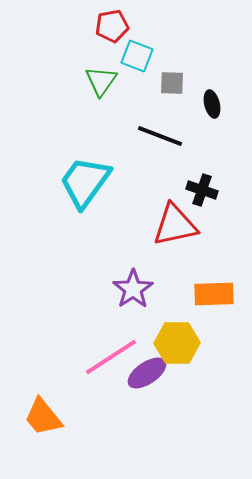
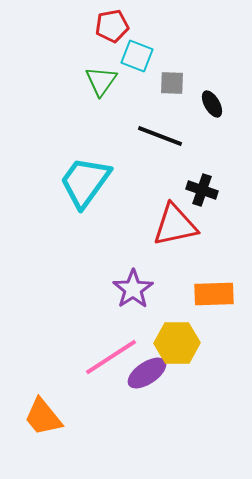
black ellipse: rotated 16 degrees counterclockwise
